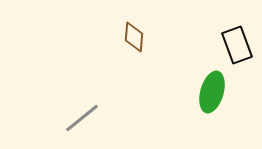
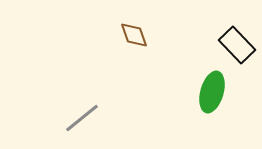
brown diamond: moved 2 px up; rotated 24 degrees counterclockwise
black rectangle: rotated 24 degrees counterclockwise
